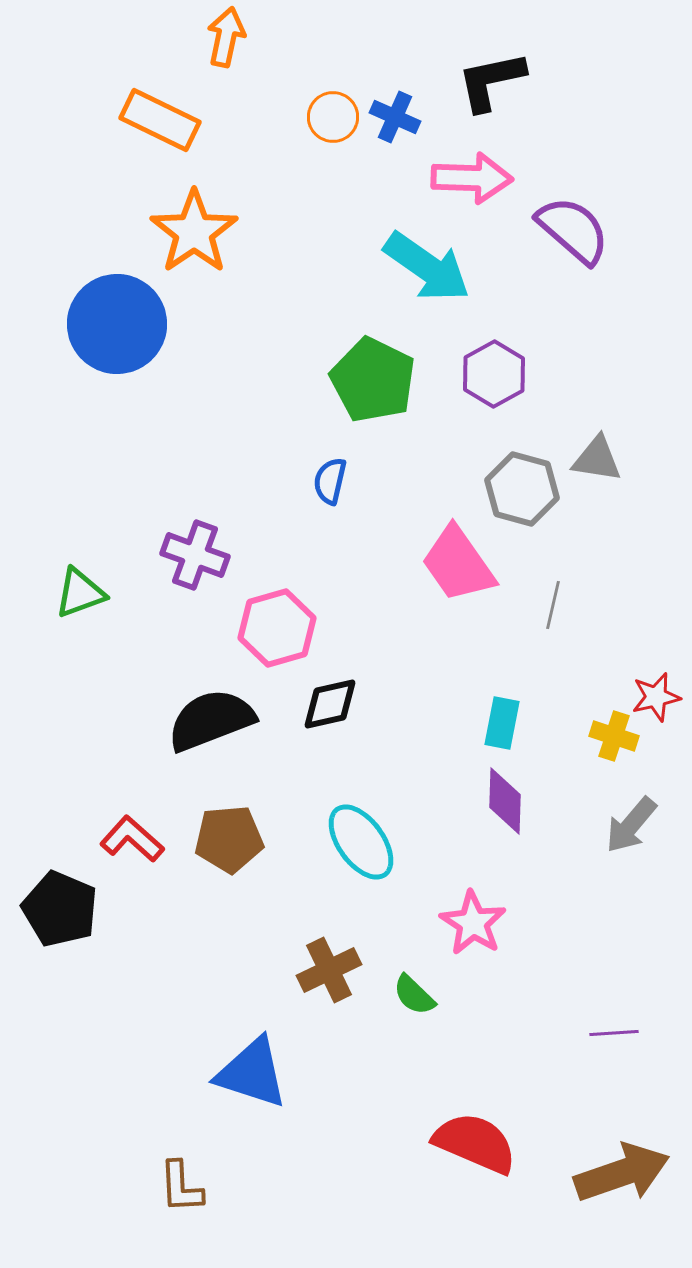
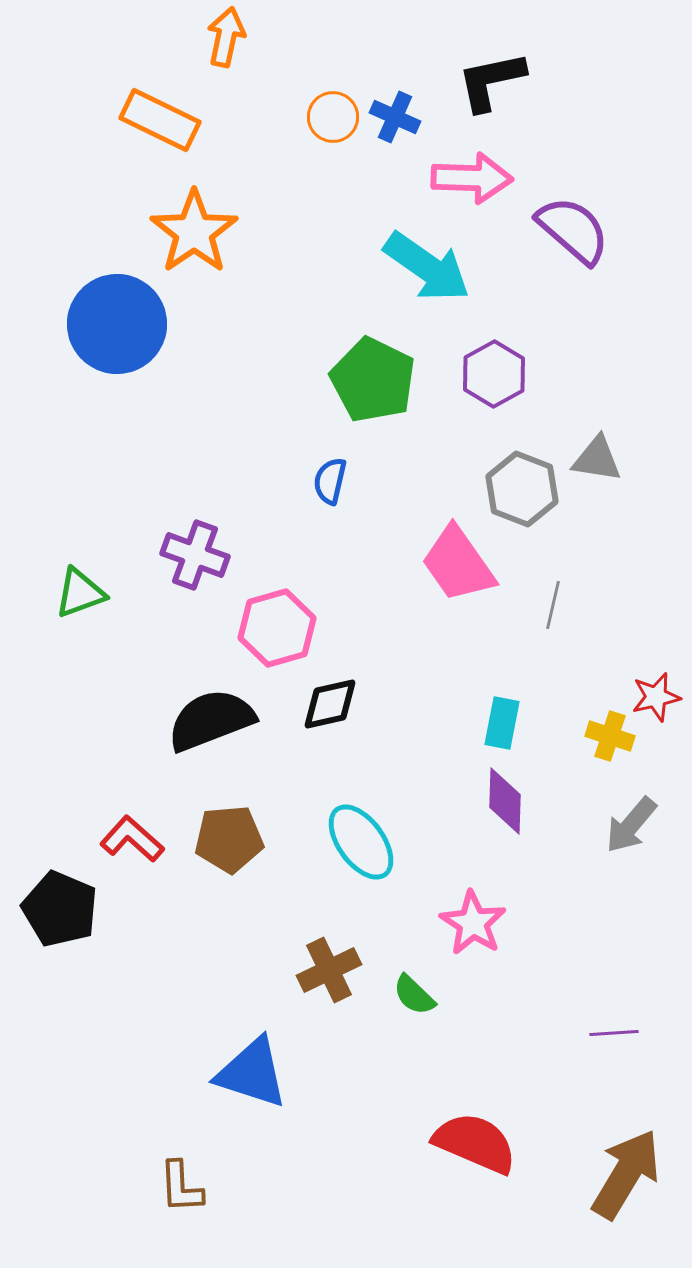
gray hexagon: rotated 6 degrees clockwise
yellow cross: moved 4 px left
brown arrow: moved 4 px right, 1 px down; rotated 40 degrees counterclockwise
